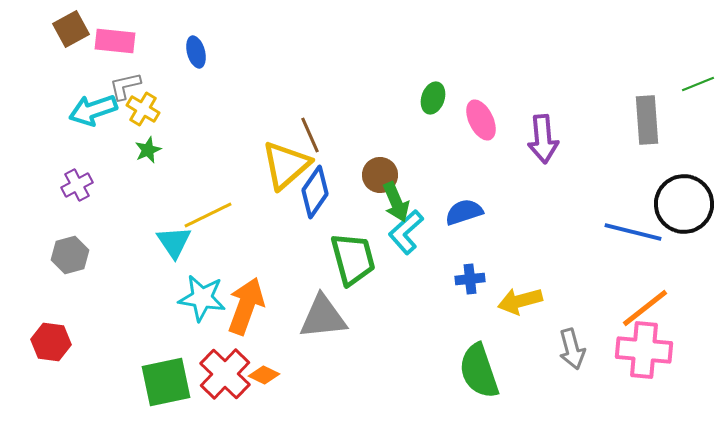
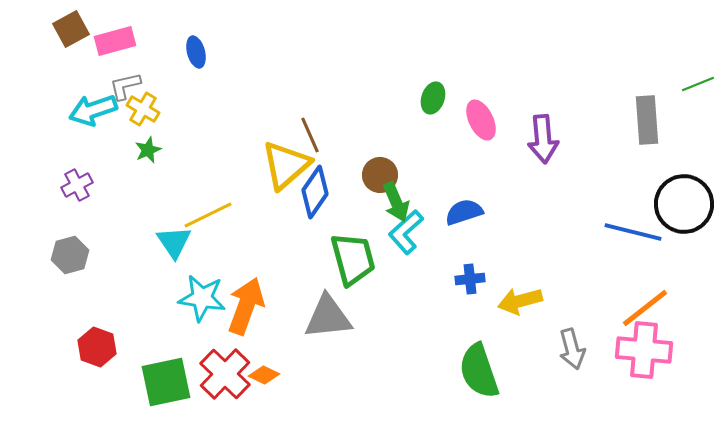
pink rectangle: rotated 21 degrees counterclockwise
gray triangle: moved 5 px right
red hexagon: moved 46 px right, 5 px down; rotated 12 degrees clockwise
